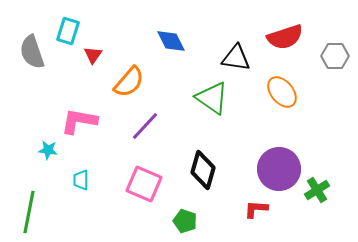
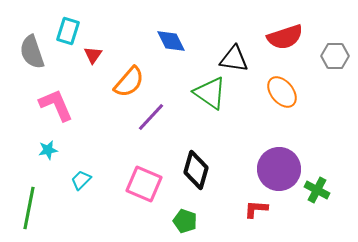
black triangle: moved 2 px left, 1 px down
green triangle: moved 2 px left, 5 px up
pink L-shape: moved 23 px left, 16 px up; rotated 57 degrees clockwise
purple line: moved 6 px right, 9 px up
cyan star: rotated 18 degrees counterclockwise
black diamond: moved 7 px left
cyan trapezoid: rotated 45 degrees clockwise
green cross: rotated 30 degrees counterclockwise
green line: moved 4 px up
